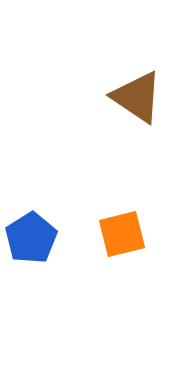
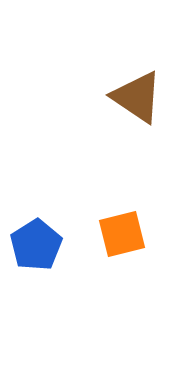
blue pentagon: moved 5 px right, 7 px down
